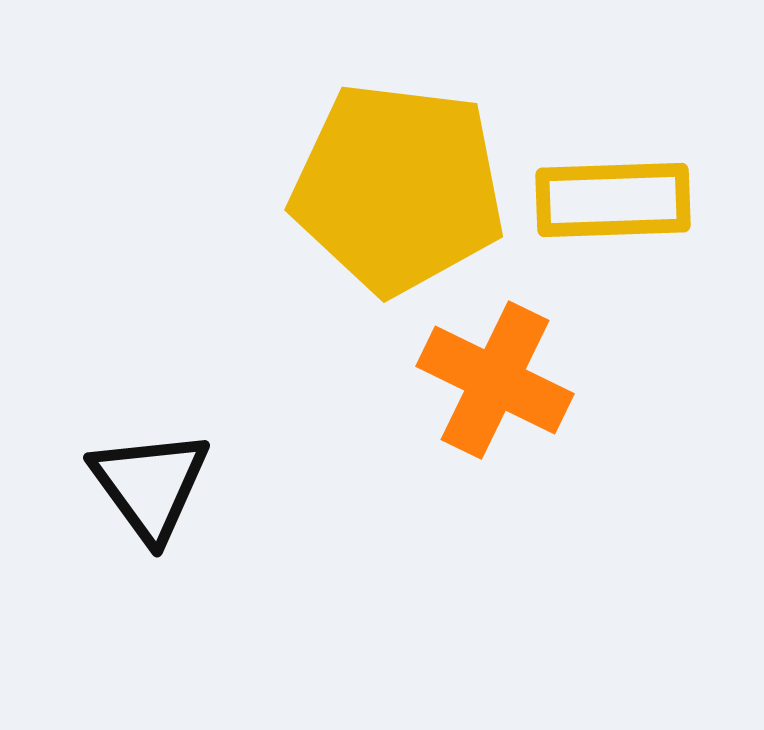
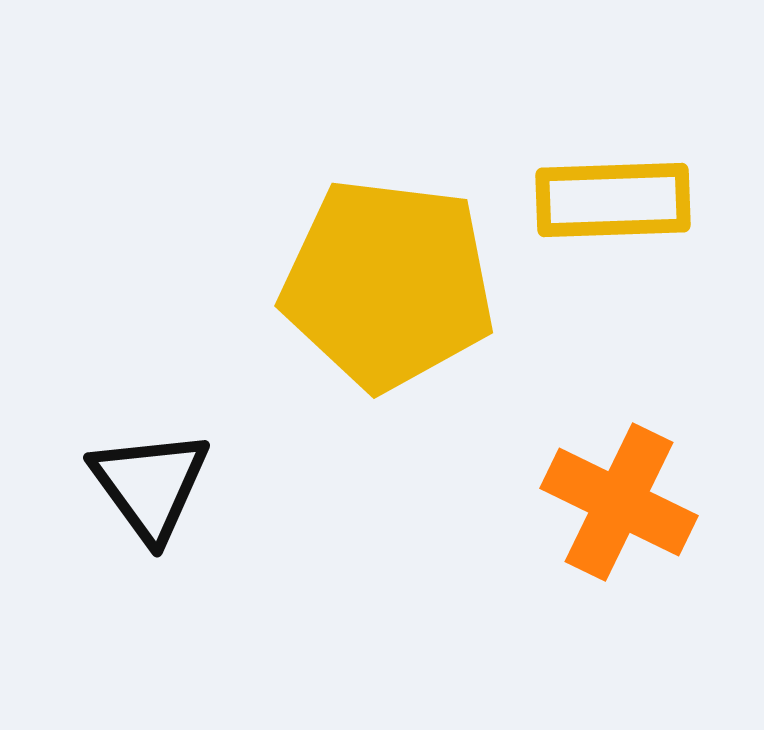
yellow pentagon: moved 10 px left, 96 px down
orange cross: moved 124 px right, 122 px down
